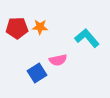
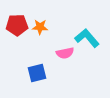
red pentagon: moved 3 px up
pink semicircle: moved 7 px right, 7 px up
blue square: rotated 18 degrees clockwise
